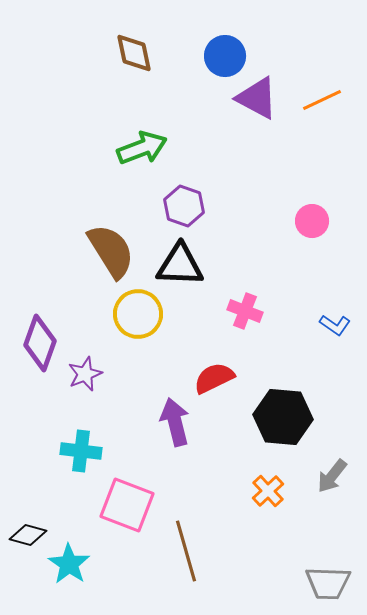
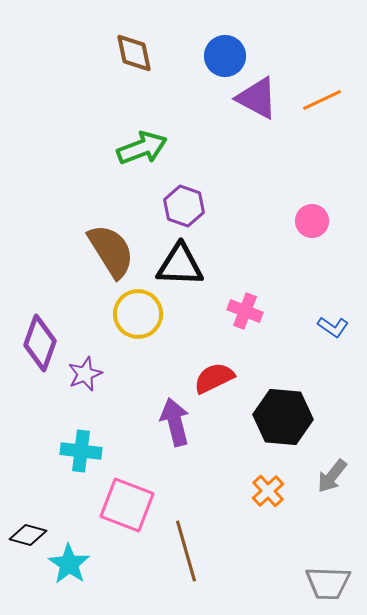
blue L-shape: moved 2 px left, 2 px down
